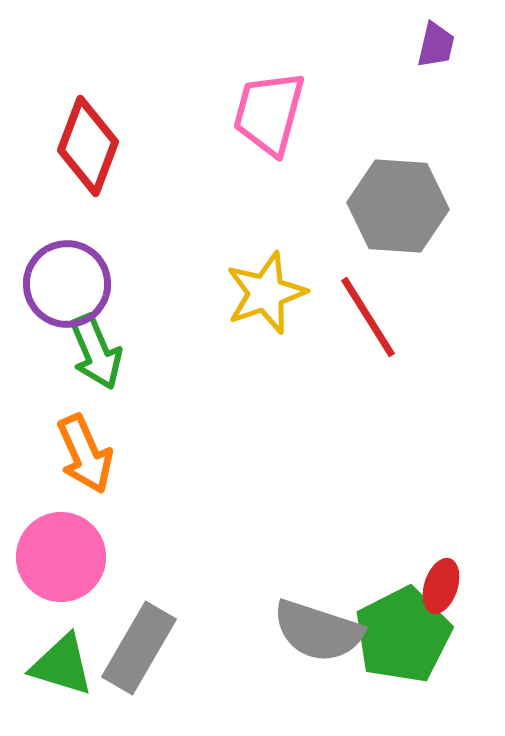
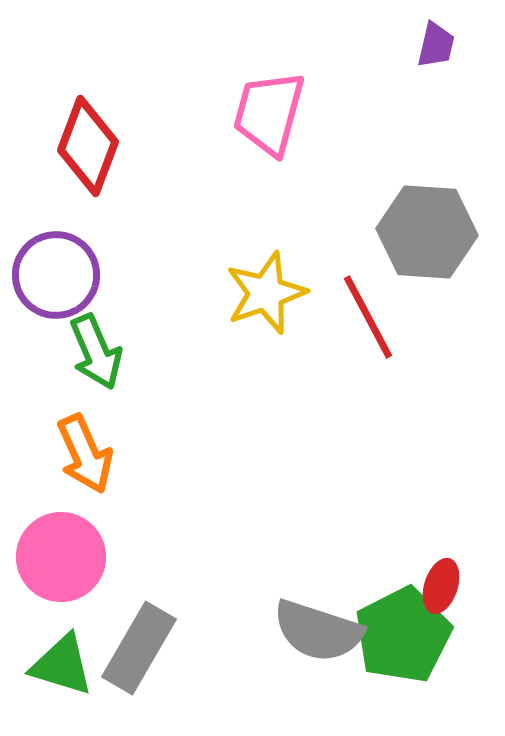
gray hexagon: moved 29 px right, 26 px down
purple circle: moved 11 px left, 9 px up
red line: rotated 4 degrees clockwise
